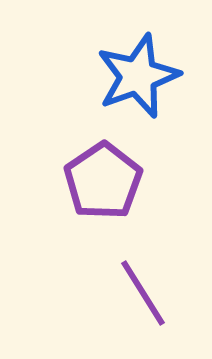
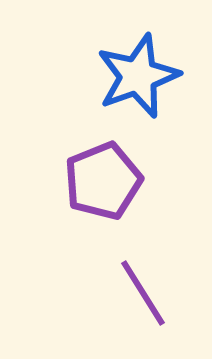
purple pentagon: rotated 12 degrees clockwise
